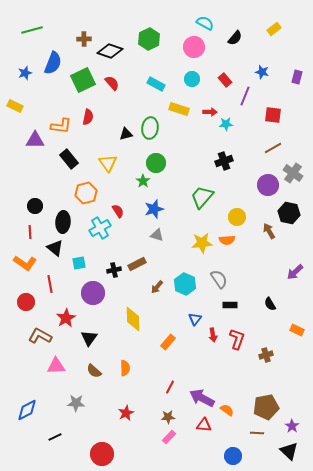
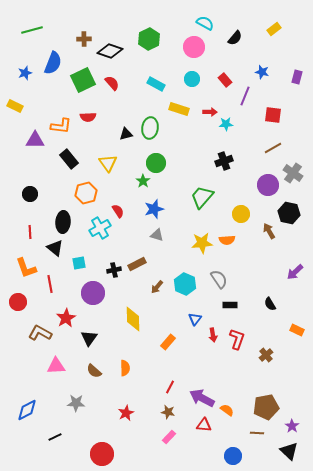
red semicircle at (88, 117): rotated 77 degrees clockwise
black circle at (35, 206): moved 5 px left, 12 px up
yellow circle at (237, 217): moved 4 px right, 3 px up
orange L-shape at (25, 263): moved 1 px right, 5 px down; rotated 35 degrees clockwise
red circle at (26, 302): moved 8 px left
brown L-shape at (40, 336): moved 3 px up
brown cross at (266, 355): rotated 24 degrees counterclockwise
brown star at (168, 417): moved 5 px up; rotated 16 degrees clockwise
